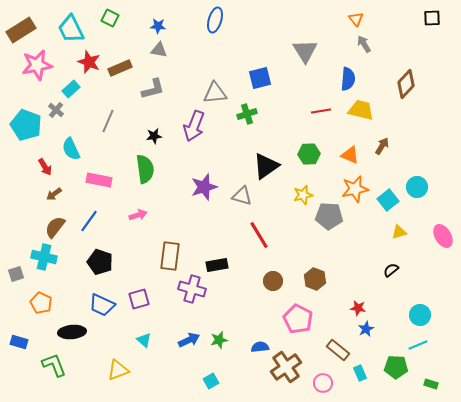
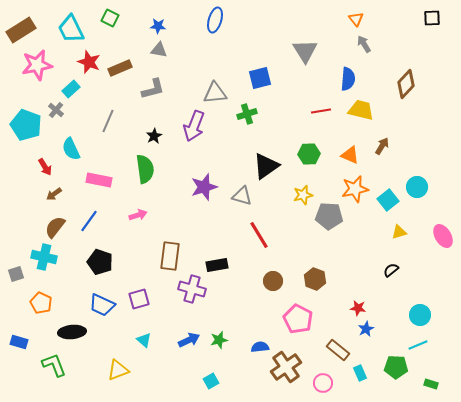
black star at (154, 136): rotated 21 degrees counterclockwise
